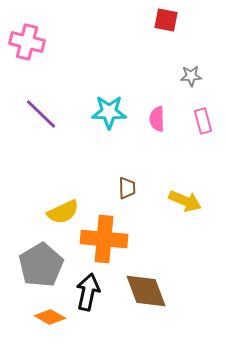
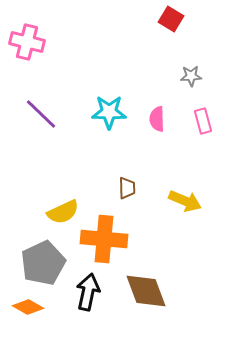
red square: moved 5 px right, 1 px up; rotated 20 degrees clockwise
gray pentagon: moved 2 px right, 2 px up; rotated 6 degrees clockwise
orange diamond: moved 22 px left, 10 px up
